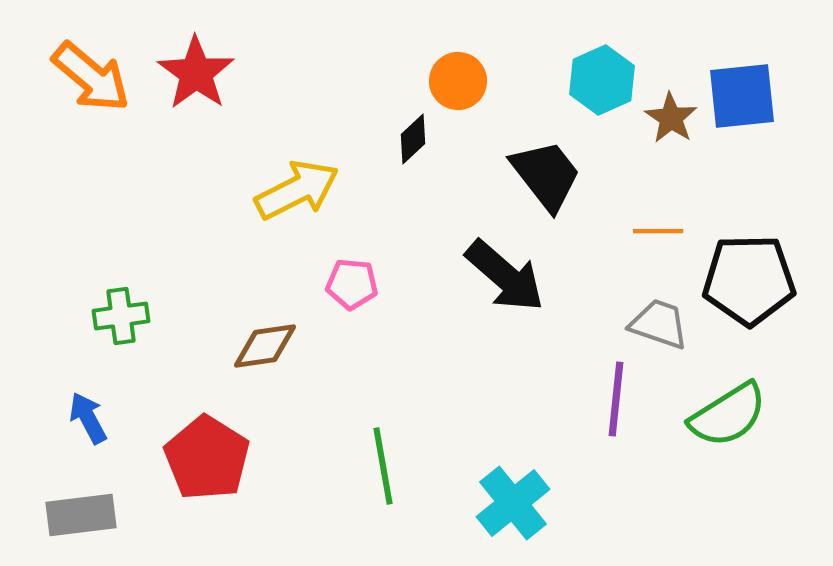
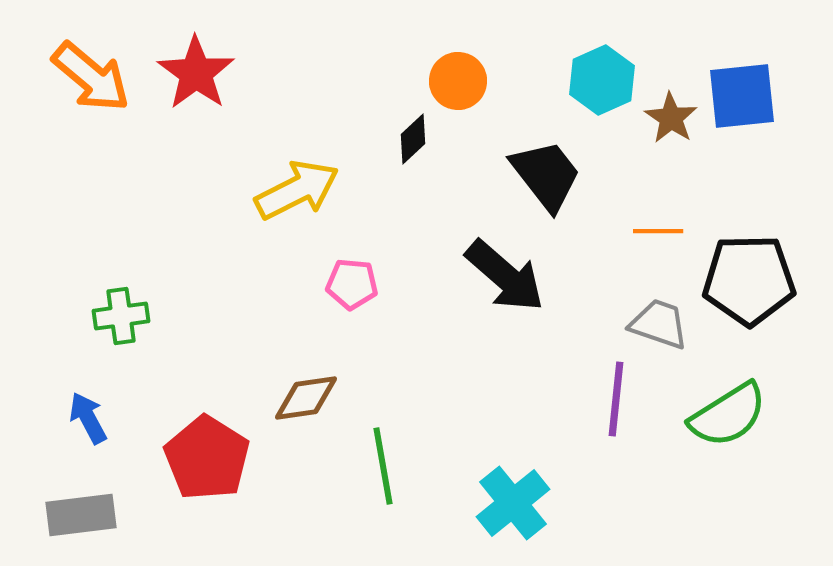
brown diamond: moved 41 px right, 52 px down
